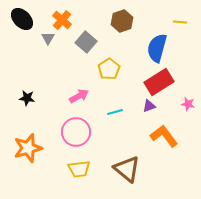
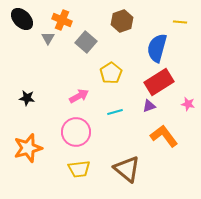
orange cross: rotated 18 degrees counterclockwise
yellow pentagon: moved 2 px right, 4 px down
